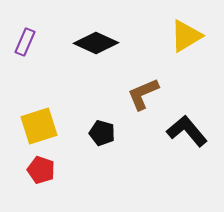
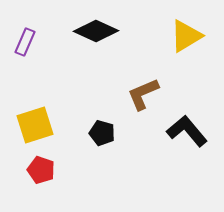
black diamond: moved 12 px up
yellow square: moved 4 px left, 1 px up
